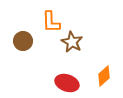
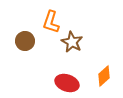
orange L-shape: rotated 20 degrees clockwise
brown circle: moved 2 px right
